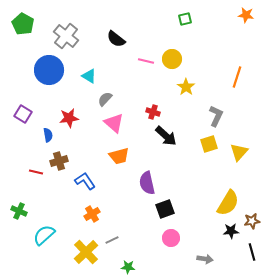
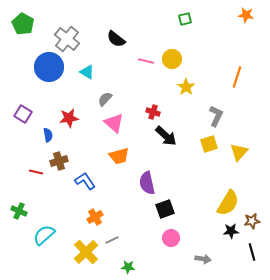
gray cross: moved 1 px right, 3 px down
blue circle: moved 3 px up
cyan triangle: moved 2 px left, 4 px up
orange cross: moved 3 px right, 3 px down
gray arrow: moved 2 px left
